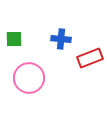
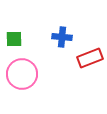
blue cross: moved 1 px right, 2 px up
pink circle: moved 7 px left, 4 px up
